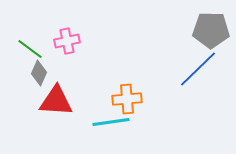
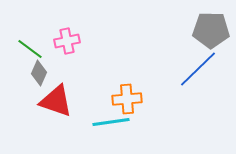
red triangle: rotated 15 degrees clockwise
